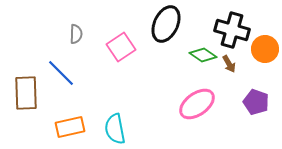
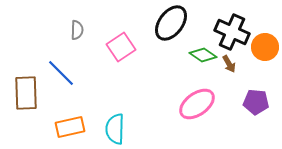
black ellipse: moved 5 px right, 1 px up; rotated 12 degrees clockwise
black cross: moved 2 px down; rotated 8 degrees clockwise
gray semicircle: moved 1 px right, 4 px up
orange circle: moved 2 px up
purple pentagon: rotated 15 degrees counterclockwise
cyan semicircle: rotated 12 degrees clockwise
